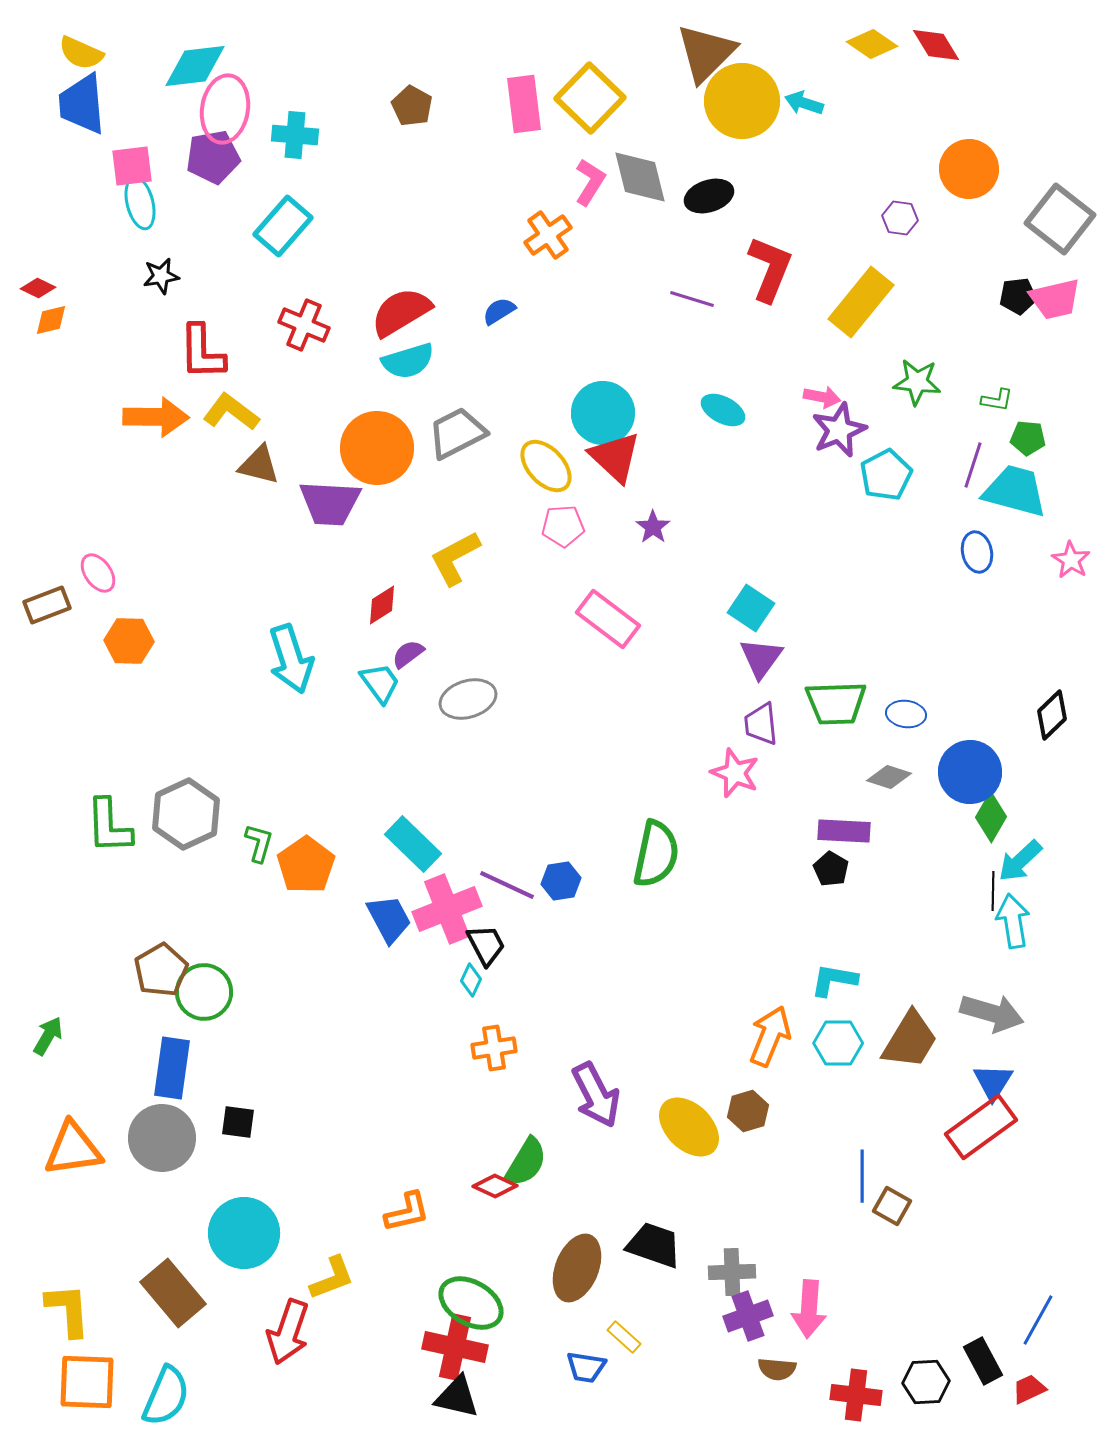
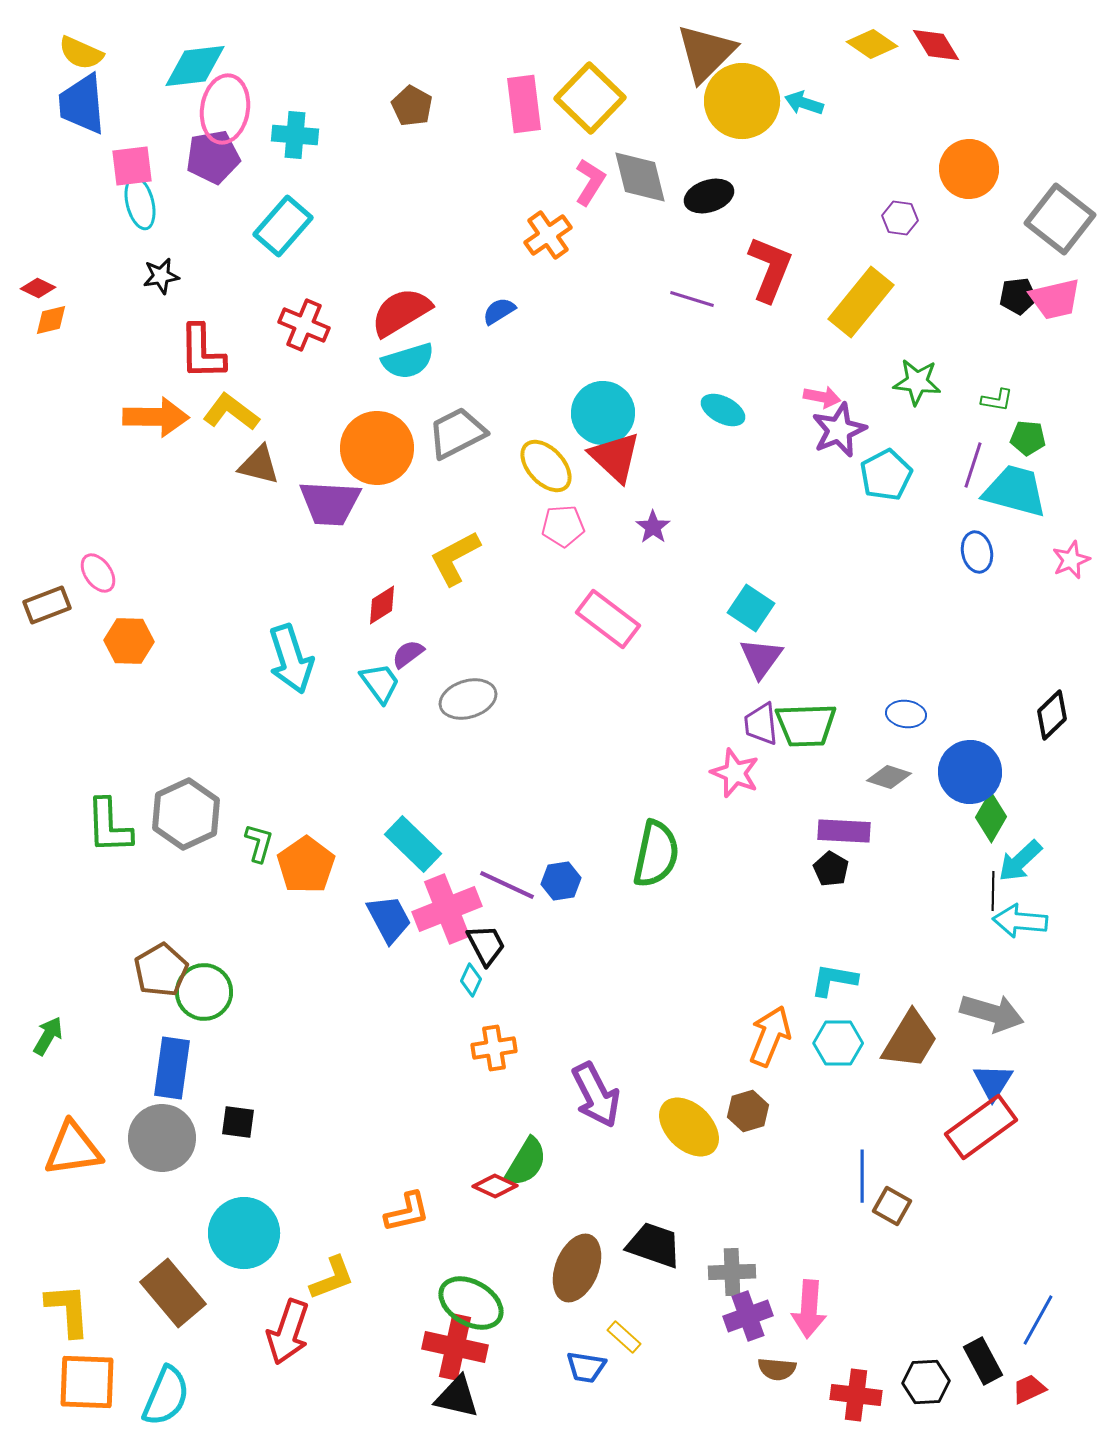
pink star at (1071, 560): rotated 18 degrees clockwise
green trapezoid at (836, 703): moved 30 px left, 22 px down
cyan arrow at (1013, 921): moved 7 px right; rotated 76 degrees counterclockwise
